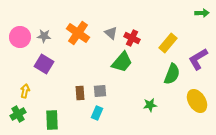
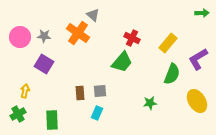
gray triangle: moved 18 px left, 18 px up
green star: moved 2 px up
